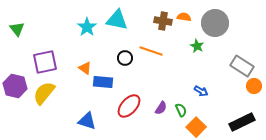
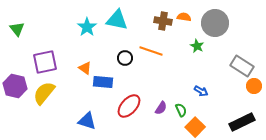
orange square: moved 1 px left
